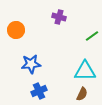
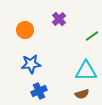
purple cross: moved 2 px down; rotated 32 degrees clockwise
orange circle: moved 9 px right
cyan triangle: moved 1 px right
brown semicircle: rotated 48 degrees clockwise
